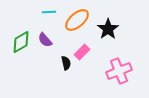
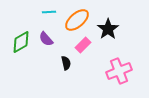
purple semicircle: moved 1 px right, 1 px up
pink rectangle: moved 1 px right, 7 px up
